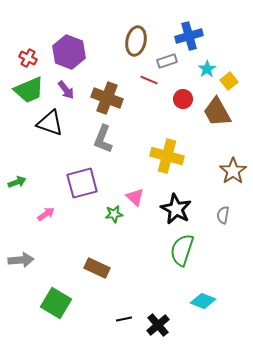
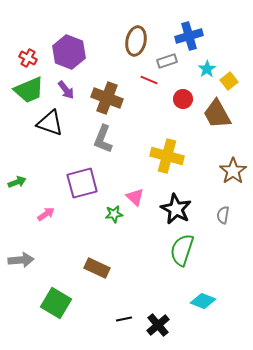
brown trapezoid: moved 2 px down
